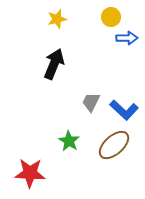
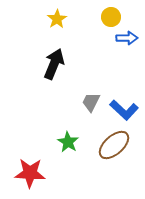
yellow star: rotated 18 degrees counterclockwise
green star: moved 1 px left, 1 px down
